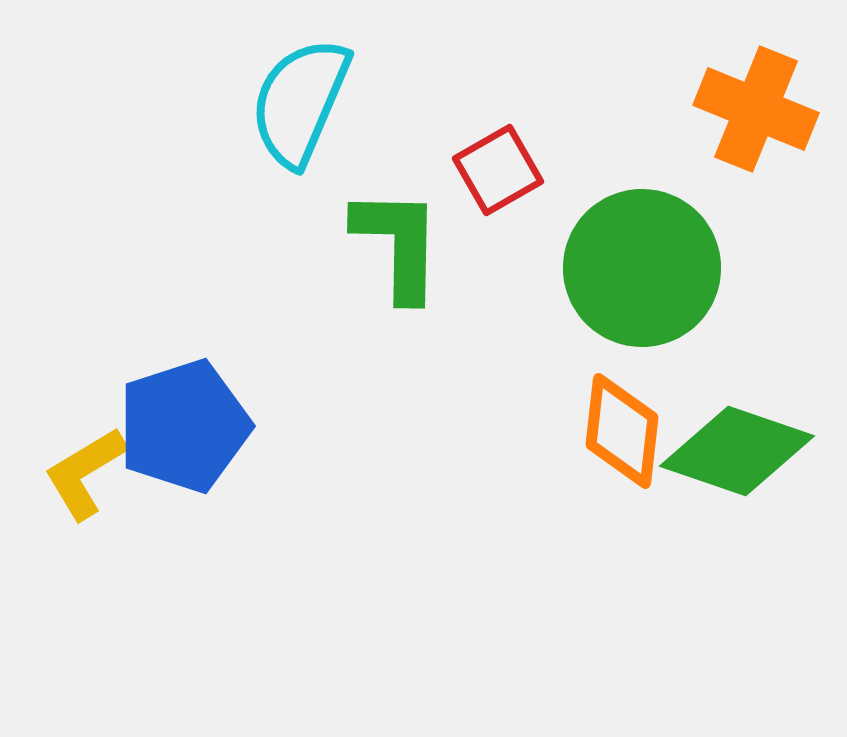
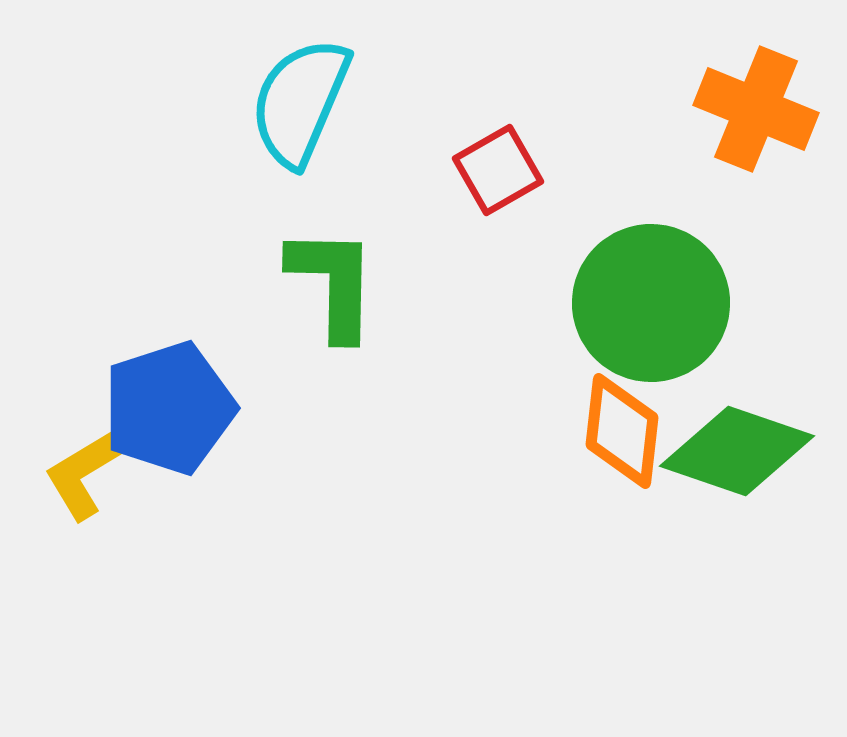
green L-shape: moved 65 px left, 39 px down
green circle: moved 9 px right, 35 px down
blue pentagon: moved 15 px left, 18 px up
